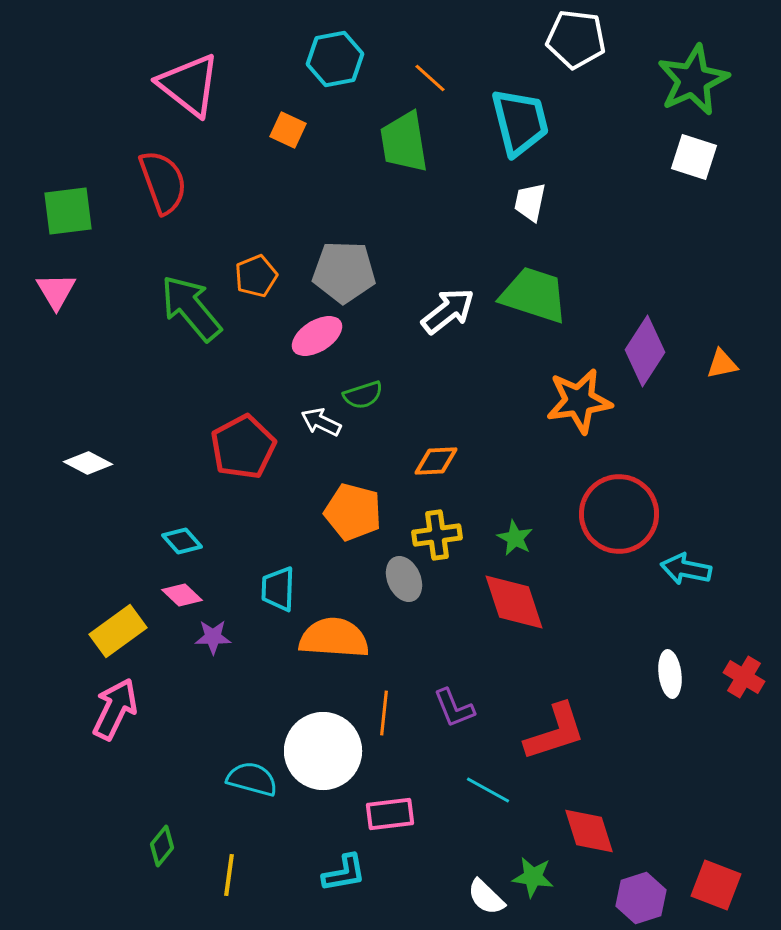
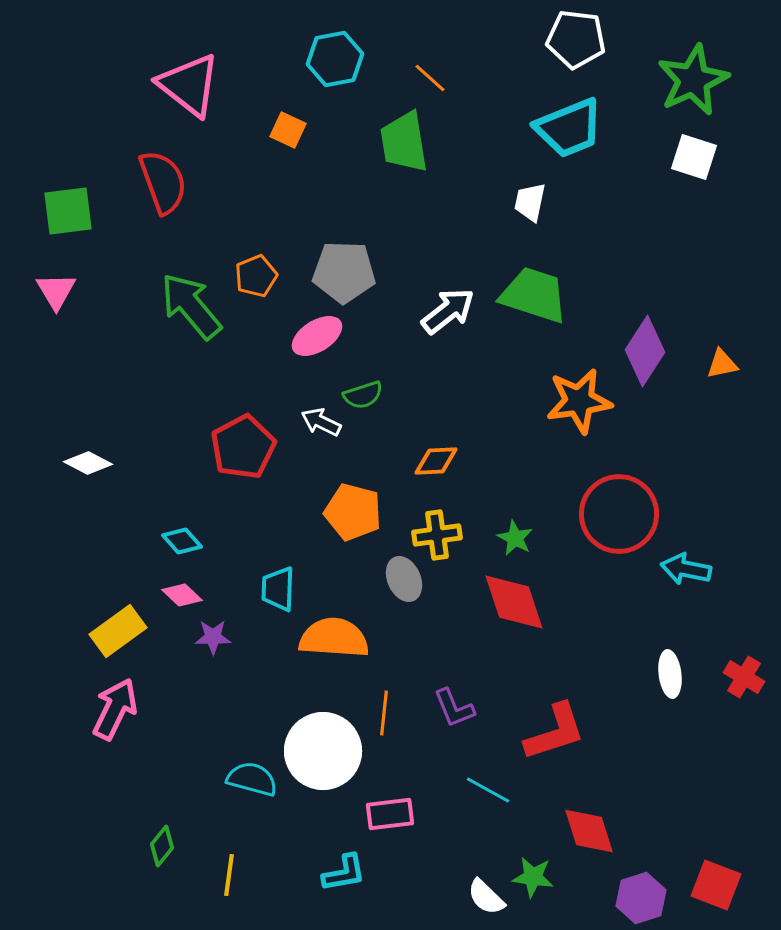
cyan trapezoid at (520, 122): moved 49 px right, 6 px down; rotated 82 degrees clockwise
green arrow at (191, 308): moved 2 px up
